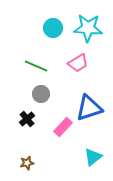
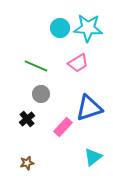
cyan circle: moved 7 px right
